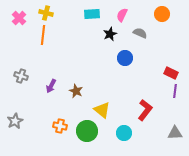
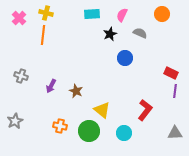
green circle: moved 2 px right
